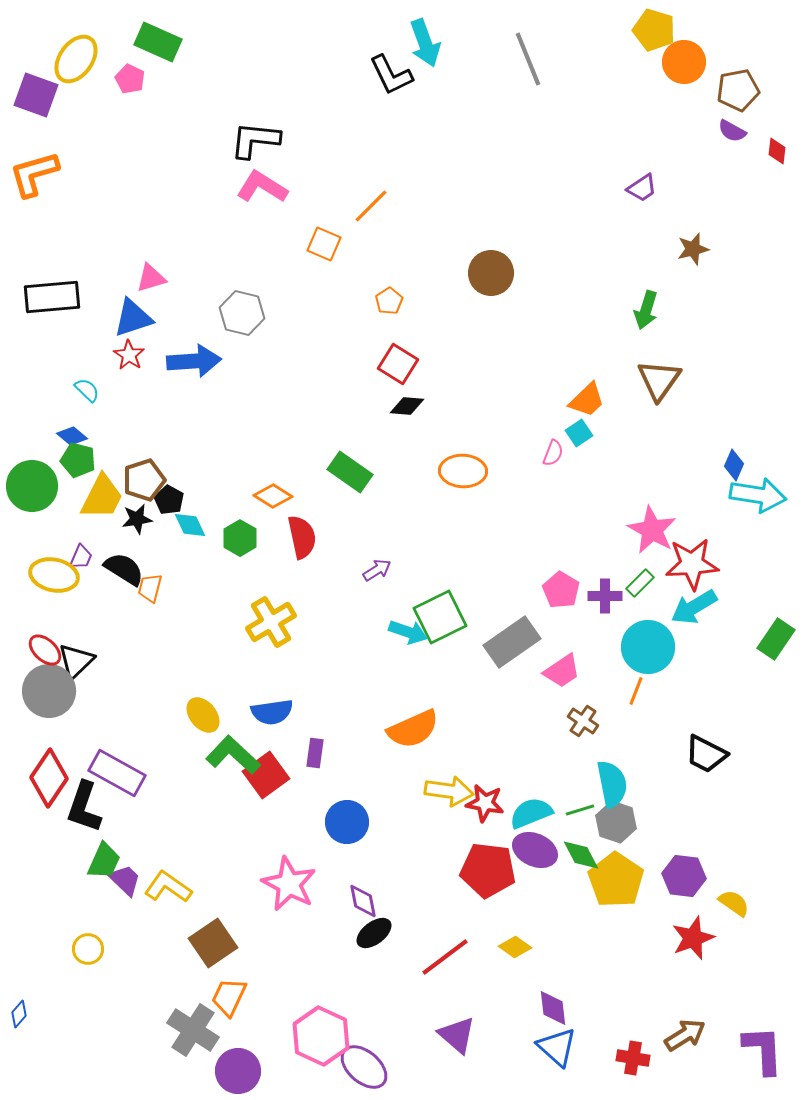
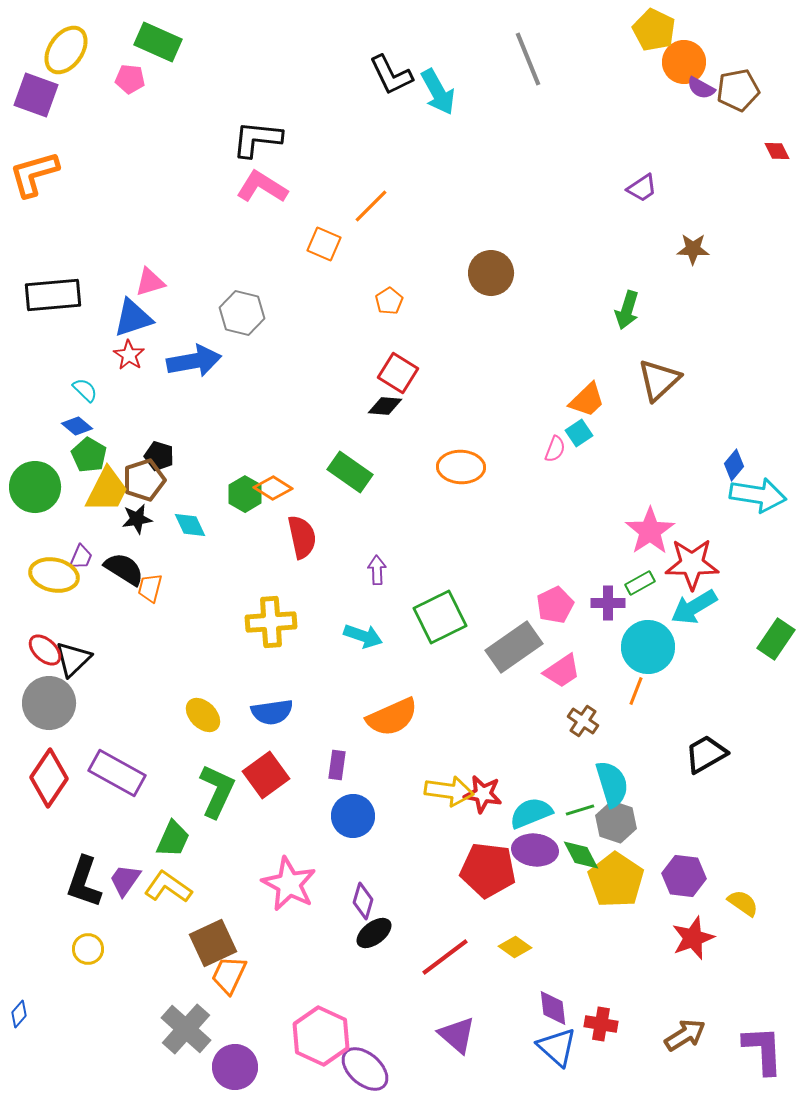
yellow pentagon at (654, 30): rotated 9 degrees clockwise
cyan arrow at (425, 43): moved 13 px right, 49 px down; rotated 9 degrees counterclockwise
yellow ellipse at (76, 59): moved 10 px left, 9 px up
pink pentagon at (130, 79): rotated 20 degrees counterclockwise
purple semicircle at (732, 131): moved 31 px left, 43 px up
black L-shape at (255, 140): moved 2 px right, 1 px up
red diamond at (777, 151): rotated 32 degrees counterclockwise
brown star at (693, 249): rotated 16 degrees clockwise
pink triangle at (151, 278): moved 1 px left, 4 px down
black rectangle at (52, 297): moved 1 px right, 2 px up
green arrow at (646, 310): moved 19 px left
blue arrow at (194, 361): rotated 6 degrees counterclockwise
red square at (398, 364): moved 9 px down
brown triangle at (659, 380): rotated 12 degrees clockwise
cyan semicircle at (87, 390): moved 2 px left
black diamond at (407, 406): moved 22 px left
blue diamond at (72, 436): moved 5 px right, 10 px up
pink semicircle at (553, 453): moved 2 px right, 4 px up
green pentagon at (78, 460): moved 11 px right, 5 px up; rotated 16 degrees clockwise
blue diamond at (734, 465): rotated 16 degrees clockwise
orange ellipse at (463, 471): moved 2 px left, 4 px up
green circle at (32, 486): moved 3 px right, 1 px down
orange diamond at (273, 496): moved 8 px up
yellow trapezoid at (102, 497): moved 5 px right, 7 px up
black pentagon at (169, 500): moved 10 px left, 44 px up; rotated 12 degrees counterclockwise
pink star at (652, 530): moved 2 px left, 1 px down; rotated 9 degrees clockwise
green hexagon at (240, 538): moved 5 px right, 44 px up
red star at (692, 564): rotated 4 degrees clockwise
purple arrow at (377, 570): rotated 60 degrees counterclockwise
green rectangle at (640, 583): rotated 16 degrees clockwise
pink pentagon at (561, 590): moved 6 px left, 15 px down; rotated 15 degrees clockwise
purple cross at (605, 596): moved 3 px right, 7 px down
yellow cross at (271, 622): rotated 27 degrees clockwise
cyan arrow at (408, 632): moved 45 px left, 4 px down
gray rectangle at (512, 642): moved 2 px right, 5 px down
black triangle at (76, 661): moved 3 px left, 2 px up
gray circle at (49, 691): moved 12 px down
yellow ellipse at (203, 715): rotated 6 degrees counterclockwise
orange semicircle at (413, 729): moved 21 px left, 12 px up
purple rectangle at (315, 753): moved 22 px right, 12 px down
black trapezoid at (706, 754): rotated 123 degrees clockwise
green L-shape at (233, 755): moved 16 px left, 36 px down; rotated 72 degrees clockwise
cyan semicircle at (612, 784): rotated 6 degrees counterclockwise
red star at (485, 803): moved 2 px left, 9 px up
black L-shape at (84, 807): moved 75 px down
blue circle at (347, 822): moved 6 px right, 6 px up
purple ellipse at (535, 850): rotated 18 degrees counterclockwise
green trapezoid at (104, 861): moved 69 px right, 22 px up
purple trapezoid at (125, 880): rotated 99 degrees counterclockwise
purple diamond at (363, 901): rotated 27 degrees clockwise
yellow semicircle at (734, 903): moved 9 px right
brown square at (213, 943): rotated 9 degrees clockwise
orange trapezoid at (229, 997): moved 22 px up
gray cross at (193, 1030): moved 7 px left, 1 px up; rotated 9 degrees clockwise
red cross at (633, 1058): moved 32 px left, 34 px up
purple ellipse at (364, 1067): moved 1 px right, 2 px down
purple circle at (238, 1071): moved 3 px left, 4 px up
